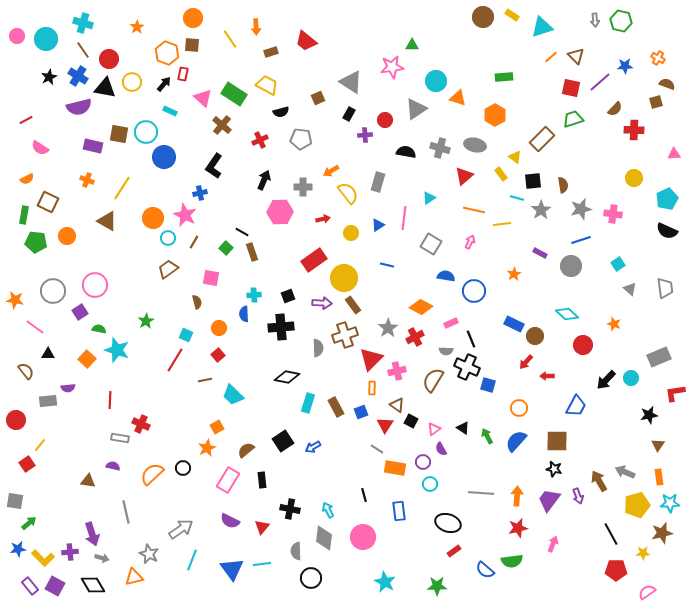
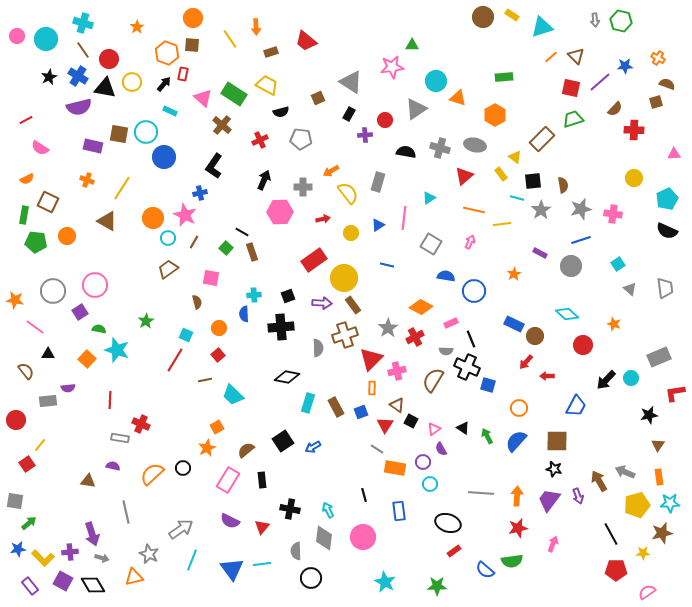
purple square at (55, 586): moved 8 px right, 5 px up
